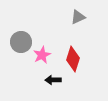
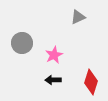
gray circle: moved 1 px right, 1 px down
pink star: moved 12 px right
red diamond: moved 18 px right, 23 px down
